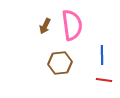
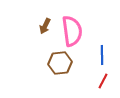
pink semicircle: moved 6 px down
red line: moved 1 px left, 1 px down; rotated 70 degrees counterclockwise
